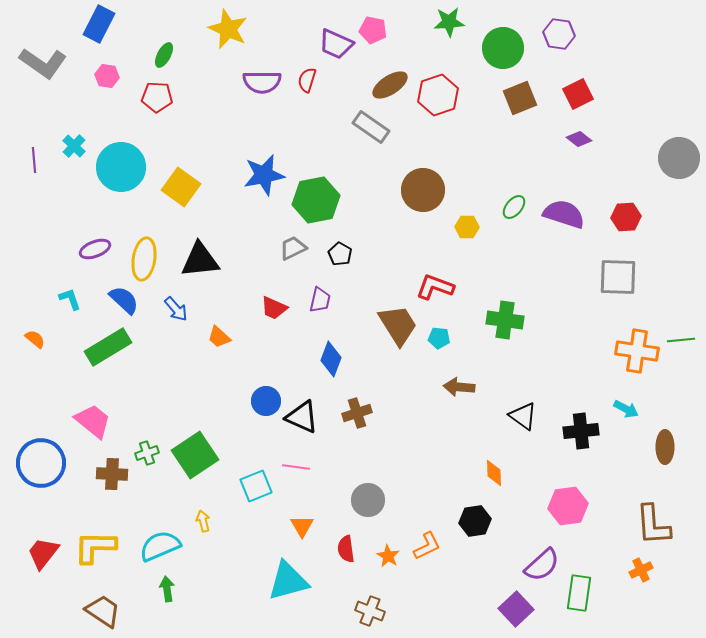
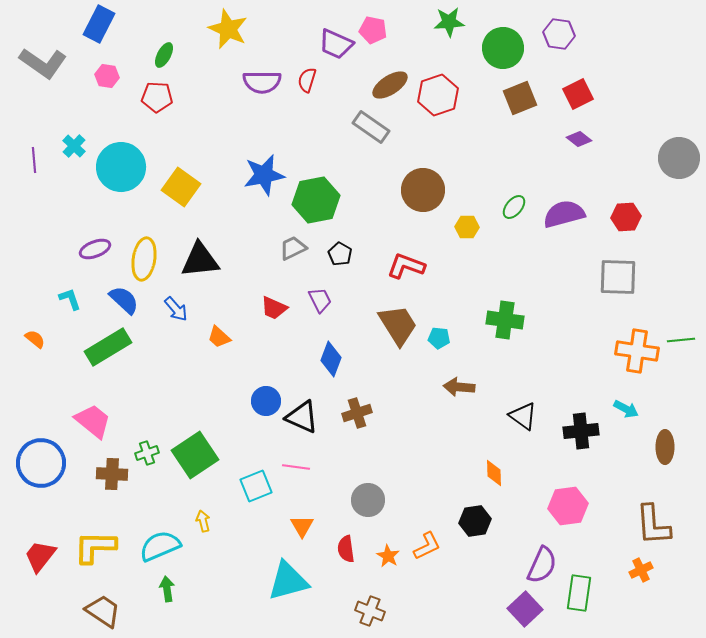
purple semicircle at (564, 214): rotated 33 degrees counterclockwise
red L-shape at (435, 287): moved 29 px left, 21 px up
purple trapezoid at (320, 300): rotated 40 degrees counterclockwise
red trapezoid at (43, 553): moved 3 px left, 3 px down
purple semicircle at (542, 565): rotated 24 degrees counterclockwise
purple square at (516, 609): moved 9 px right
